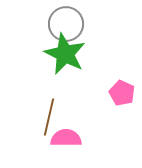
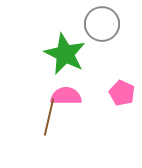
gray circle: moved 36 px right
pink semicircle: moved 42 px up
